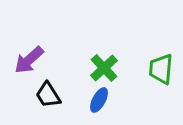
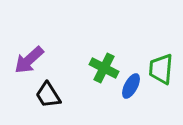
green cross: rotated 20 degrees counterclockwise
blue ellipse: moved 32 px right, 14 px up
